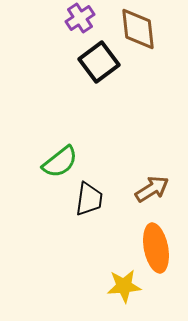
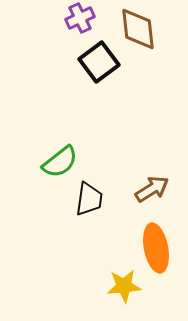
purple cross: rotated 8 degrees clockwise
